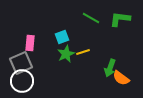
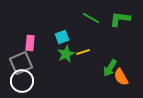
green arrow: rotated 12 degrees clockwise
orange semicircle: moved 1 px up; rotated 24 degrees clockwise
